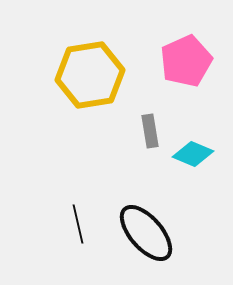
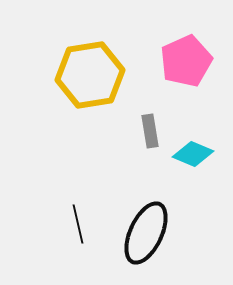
black ellipse: rotated 66 degrees clockwise
